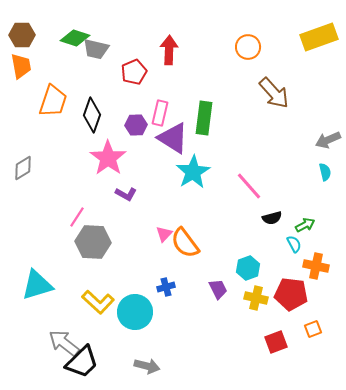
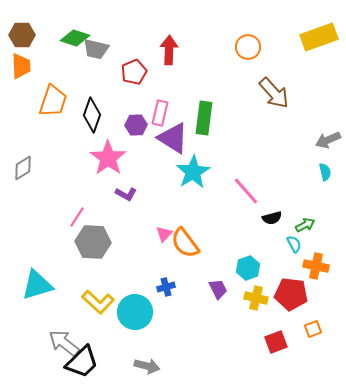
orange trapezoid at (21, 66): rotated 8 degrees clockwise
pink line at (249, 186): moved 3 px left, 5 px down
